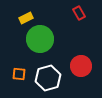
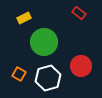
red rectangle: rotated 24 degrees counterclockwise
yellow rectangle: moved 2 px left
green circle: moved 4 px right, 3 px down
orange square: rotated 24 degrees clockwise
